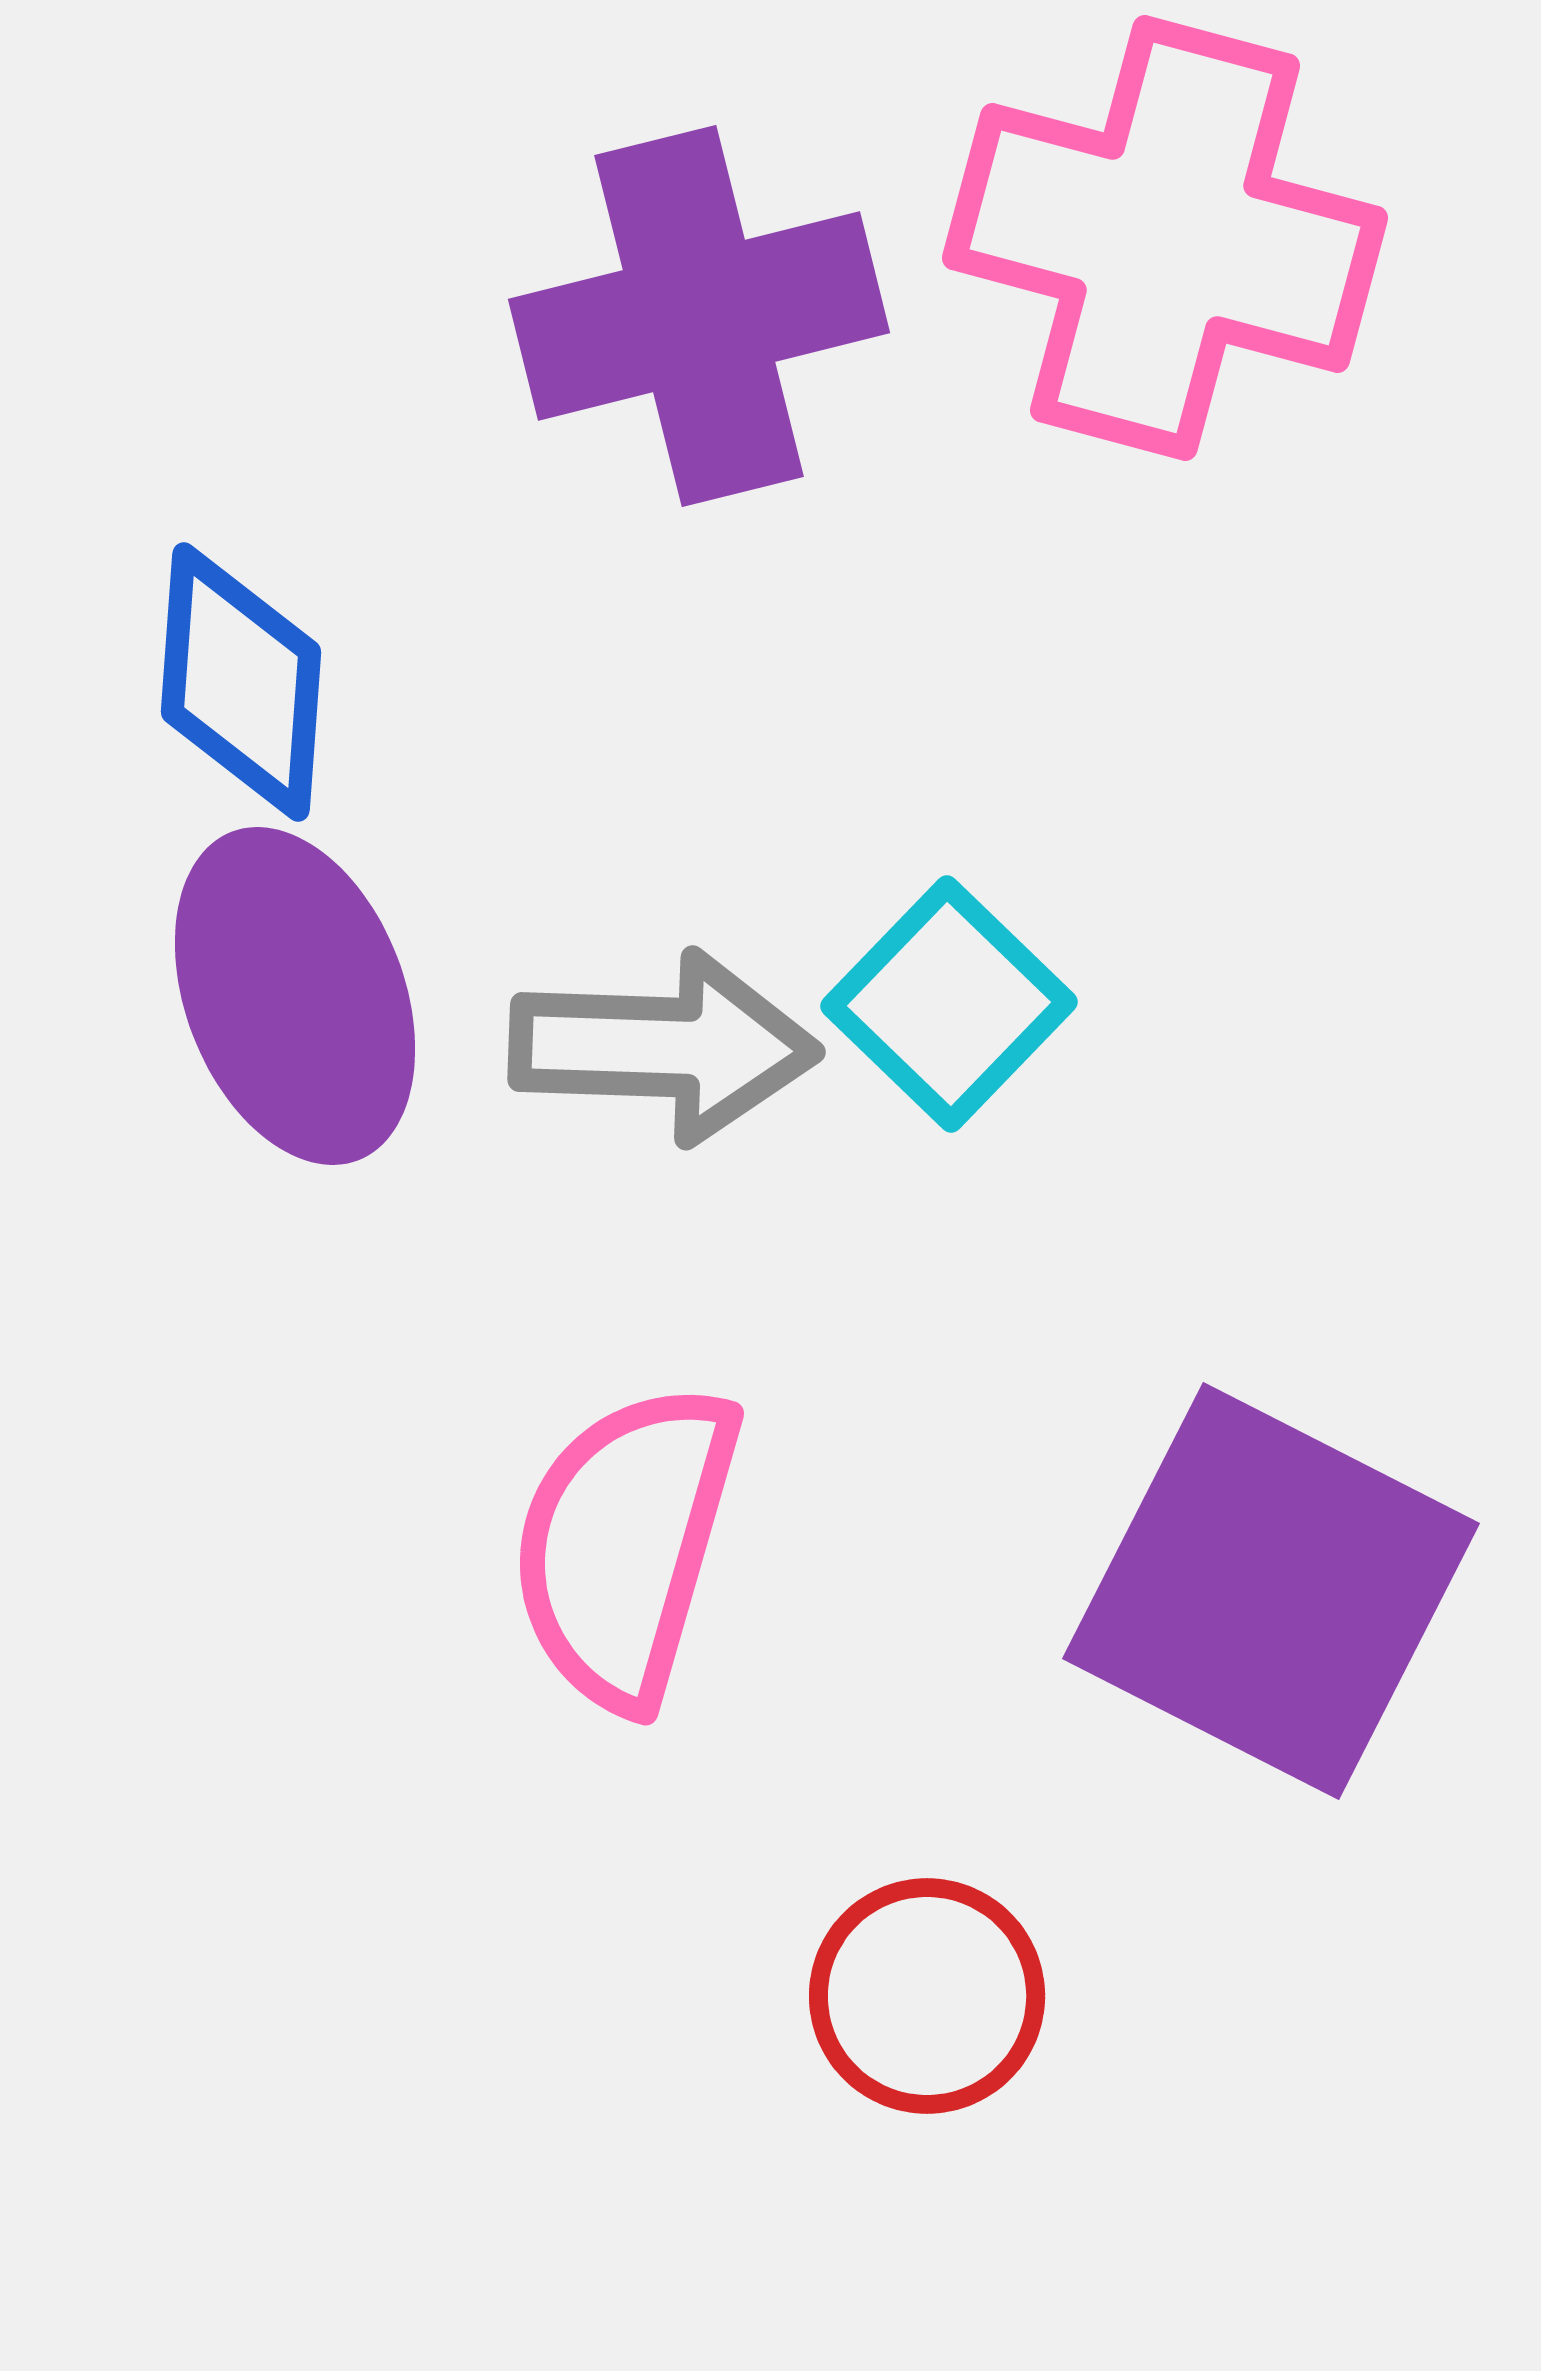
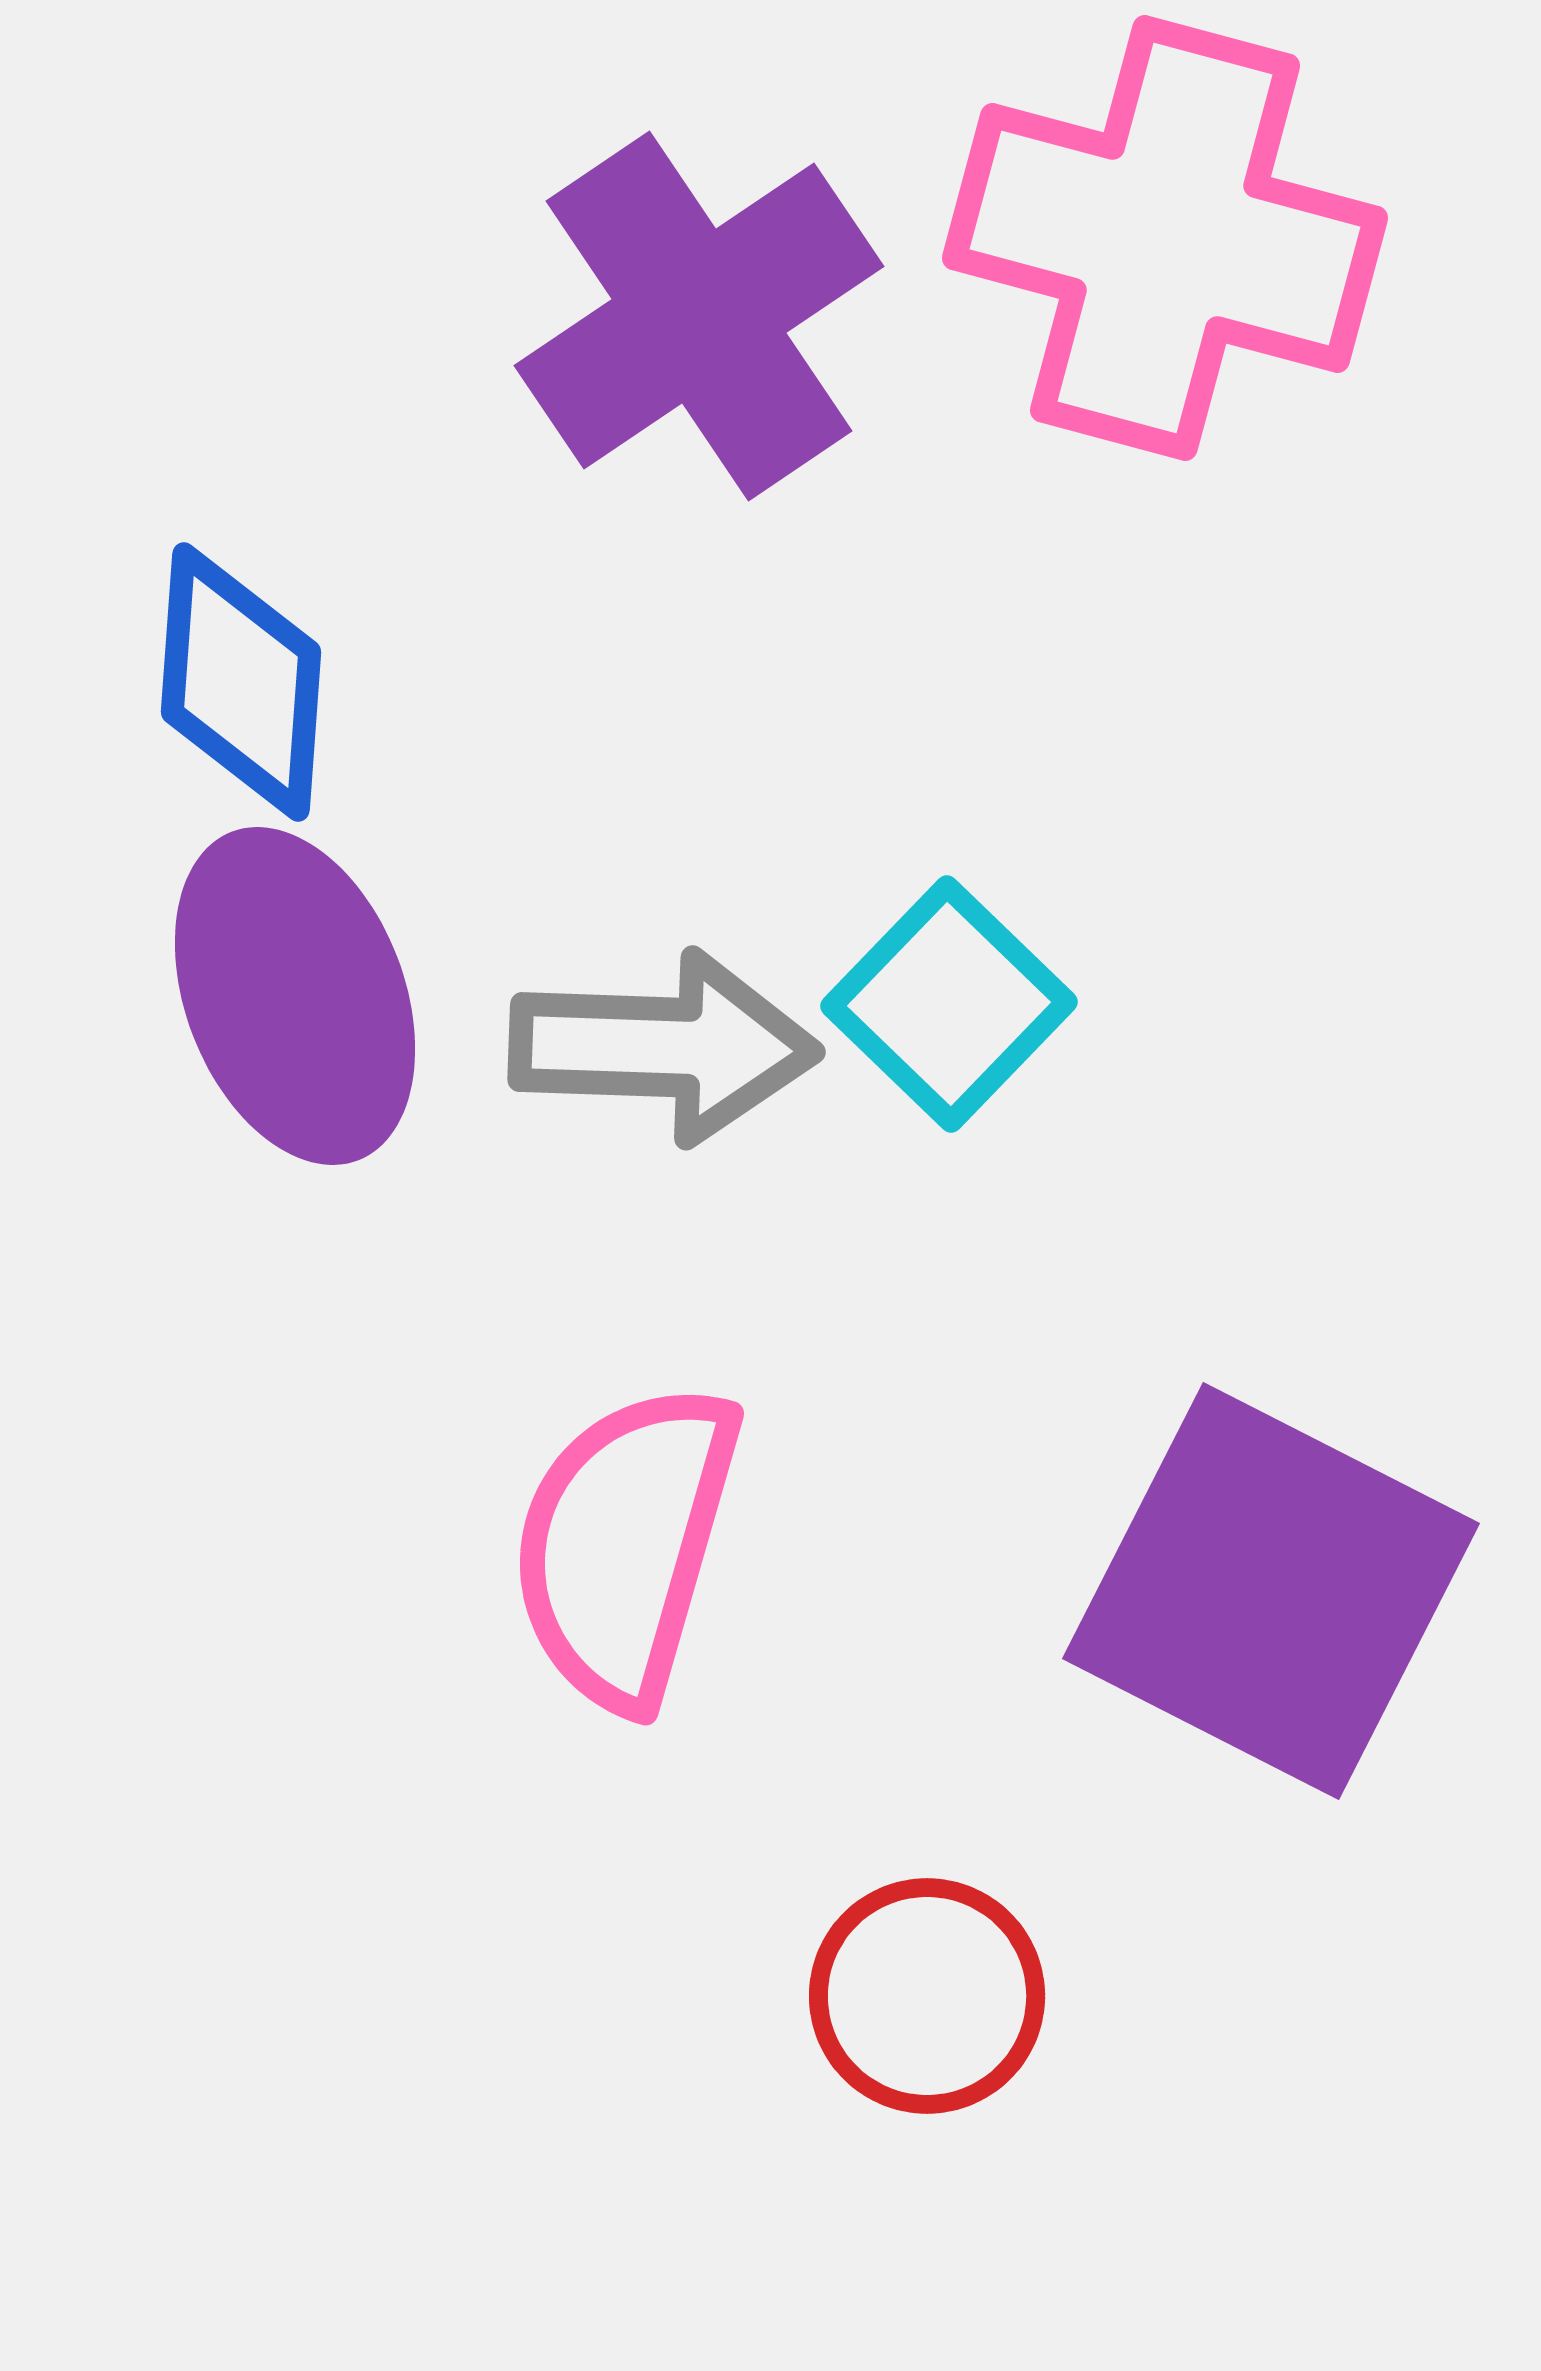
purple cross: rotated 20 degrees counterclockwise
